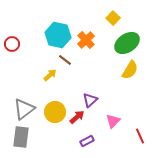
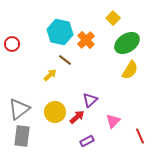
cyan hexagon: moved 2 px right, 3 px up
gray triangle: moved 5 px left
gray rectangle: moved 1 px right, 1 px up
